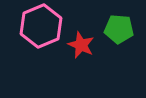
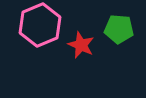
pink hexagon: moved 1 px left, 1 px up
